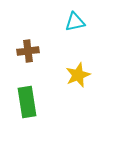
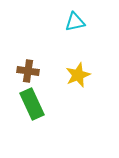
brown cross: moved 20 px down; rotated 15 degrees clockwise
green rectangle: moved 5 px right, 2 px down; rotated 16 degrees counterclockwise
